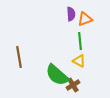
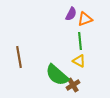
purple semicircle: rotated 32 degrees clockwise
